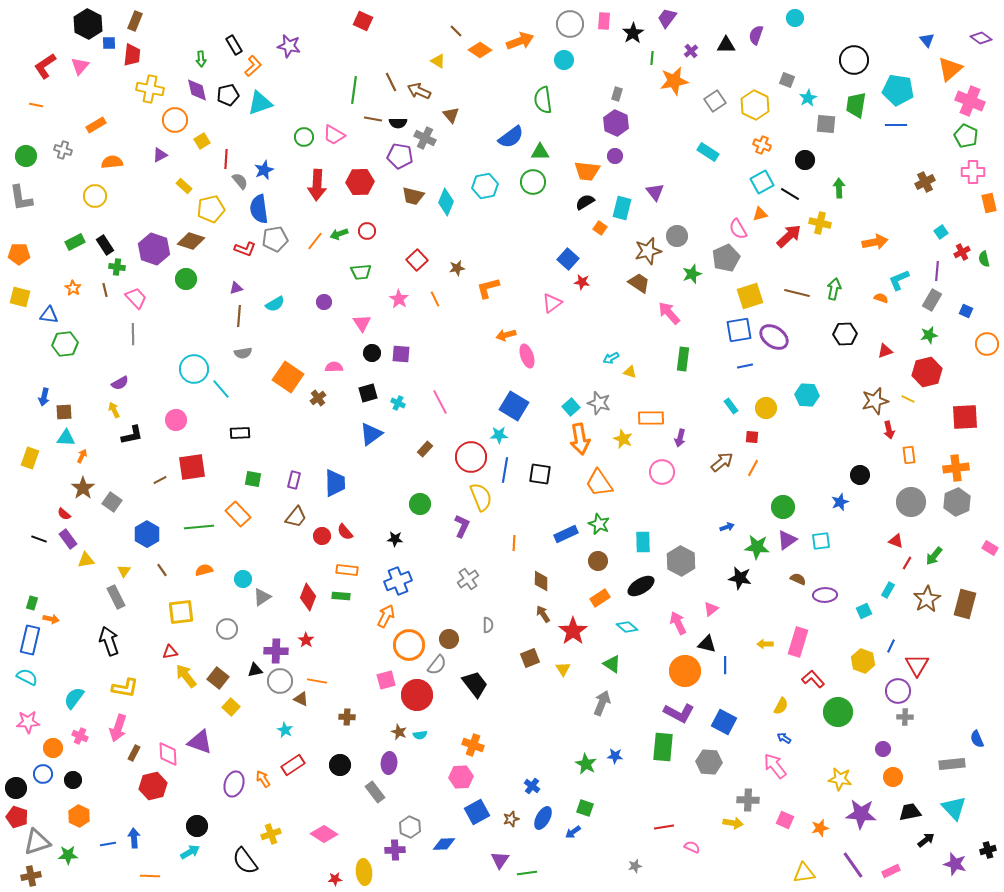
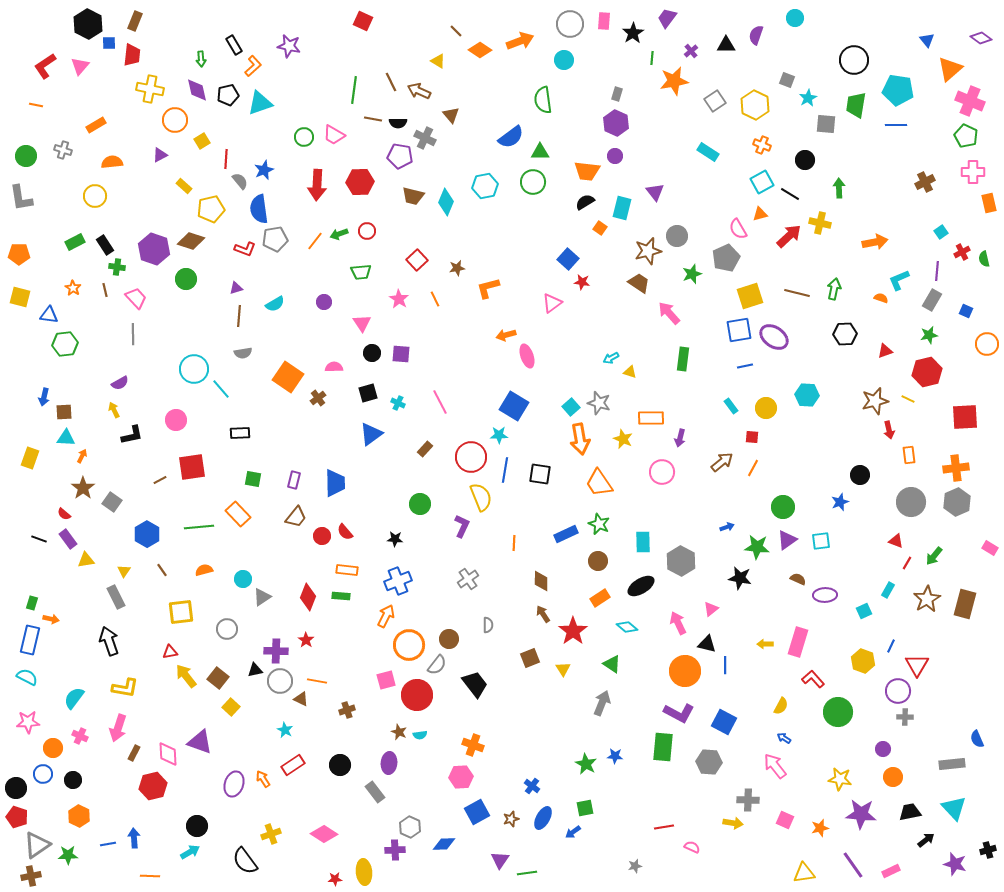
brown cross at (347, 717): moved 7 px up; rotated 21 degrees counterclockwise
green square at (585, 808): rotated 30 degrees counterclockwise
gray triangle at (37, 842): moved 3 px down; rotated 16 degrees counterclockwise
